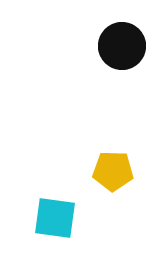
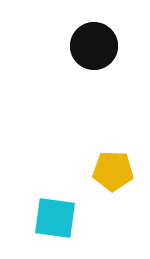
black circle: moved 28 px left
